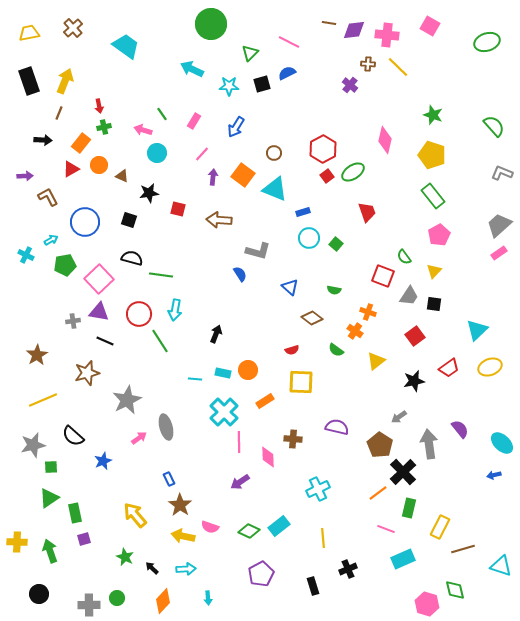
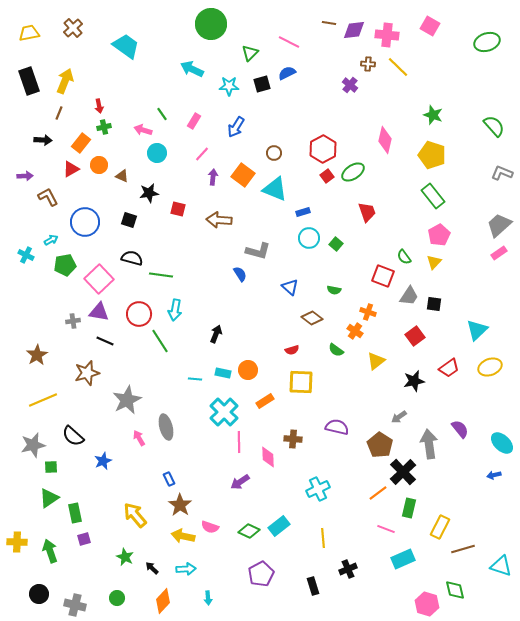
yellow triangle at (434, 271): moved 9 px up
pink arrow at (139, 438): rotated 84 degrees counterclockwise
gray cross at (89, 605): moved 14 px left; rotated 15 degrees clockwise
